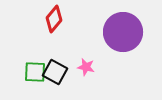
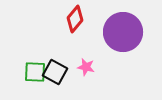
red diamond: moved 21 px right
